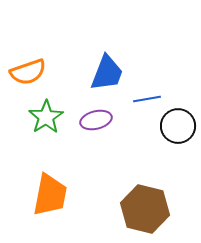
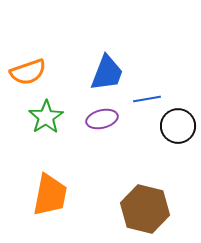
purple ellipse: moved 6 px right, 1 px up
